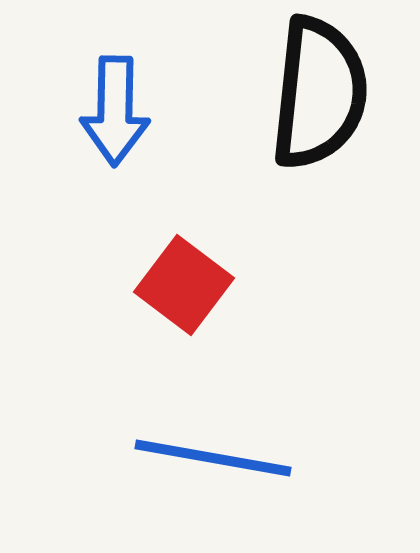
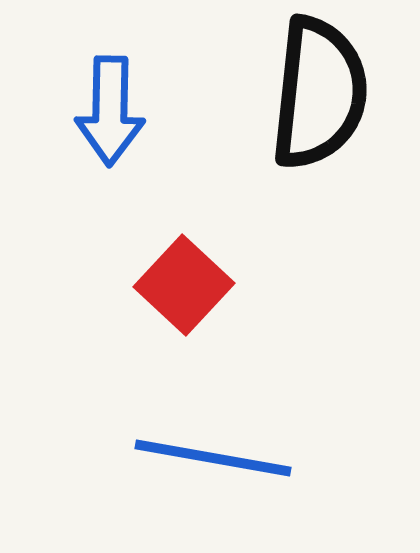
blue arrow: moved 5 px left
red square: rotated 6 degrees clockwise
